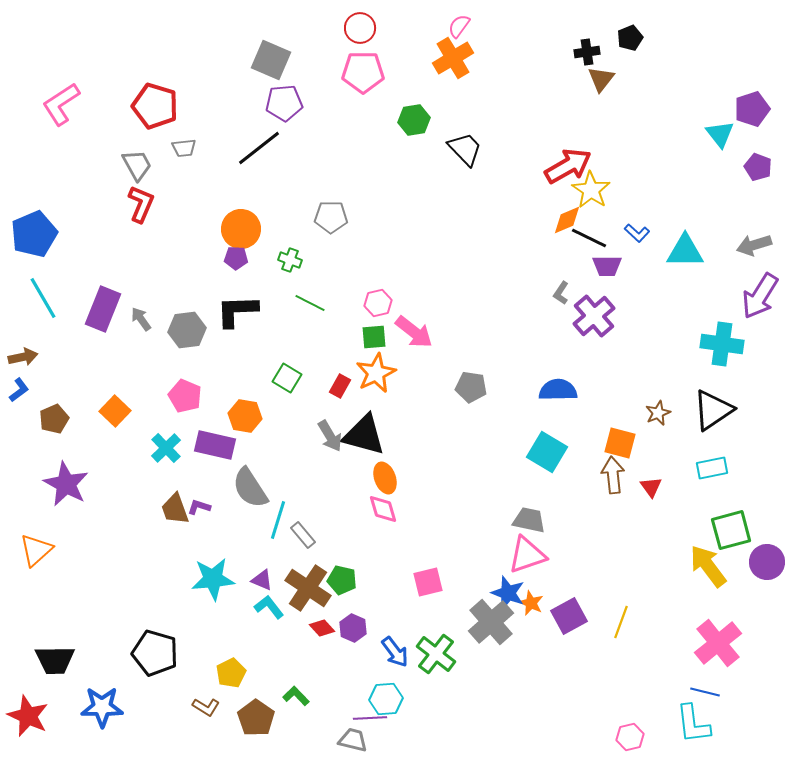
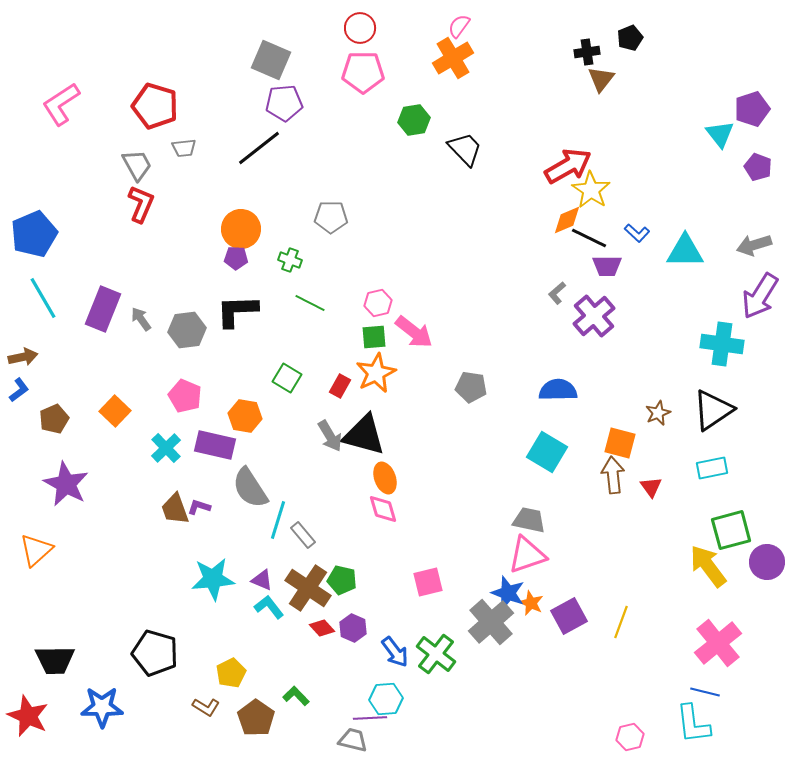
gray L-shape at (561, 293): moved 4 px left; rotated 15 degrees clockwise
